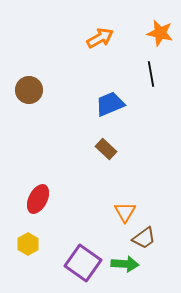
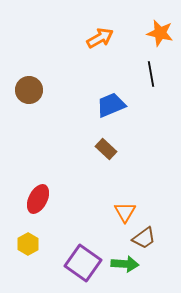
blue trapezoid: moved 1 px right, 1 px down
